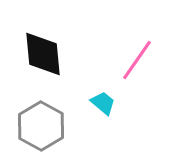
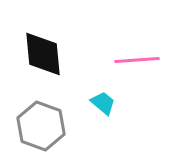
pink line: rotated 51 degrees clockwise
gray hexagon: rotated 9 degrees counterclockwise
